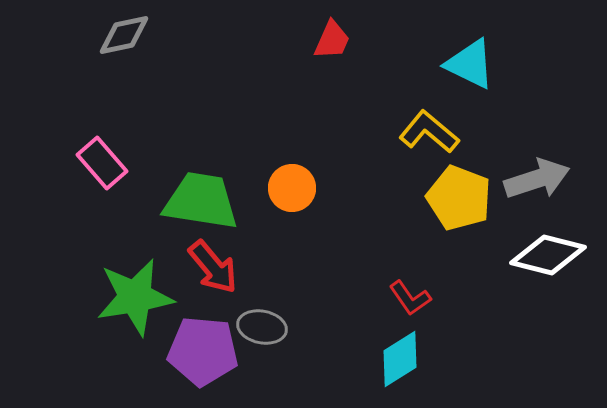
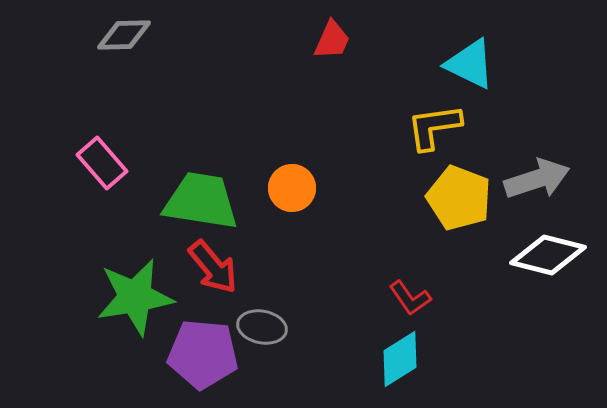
gray diamond: rotated 10 degrees clockwise
yellow L-shape: moved 5 px right, 5 px up; rotated 48 degrees counterclockwise
purple pentagon: moved 3 px down
